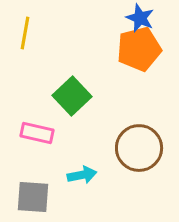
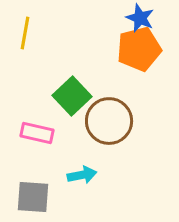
brown circle: moved 30 px left, 27 px up
